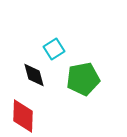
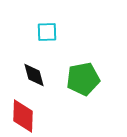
cyan square: moved 7 px left, 17 px up; rotated 30 degrees clockwise
